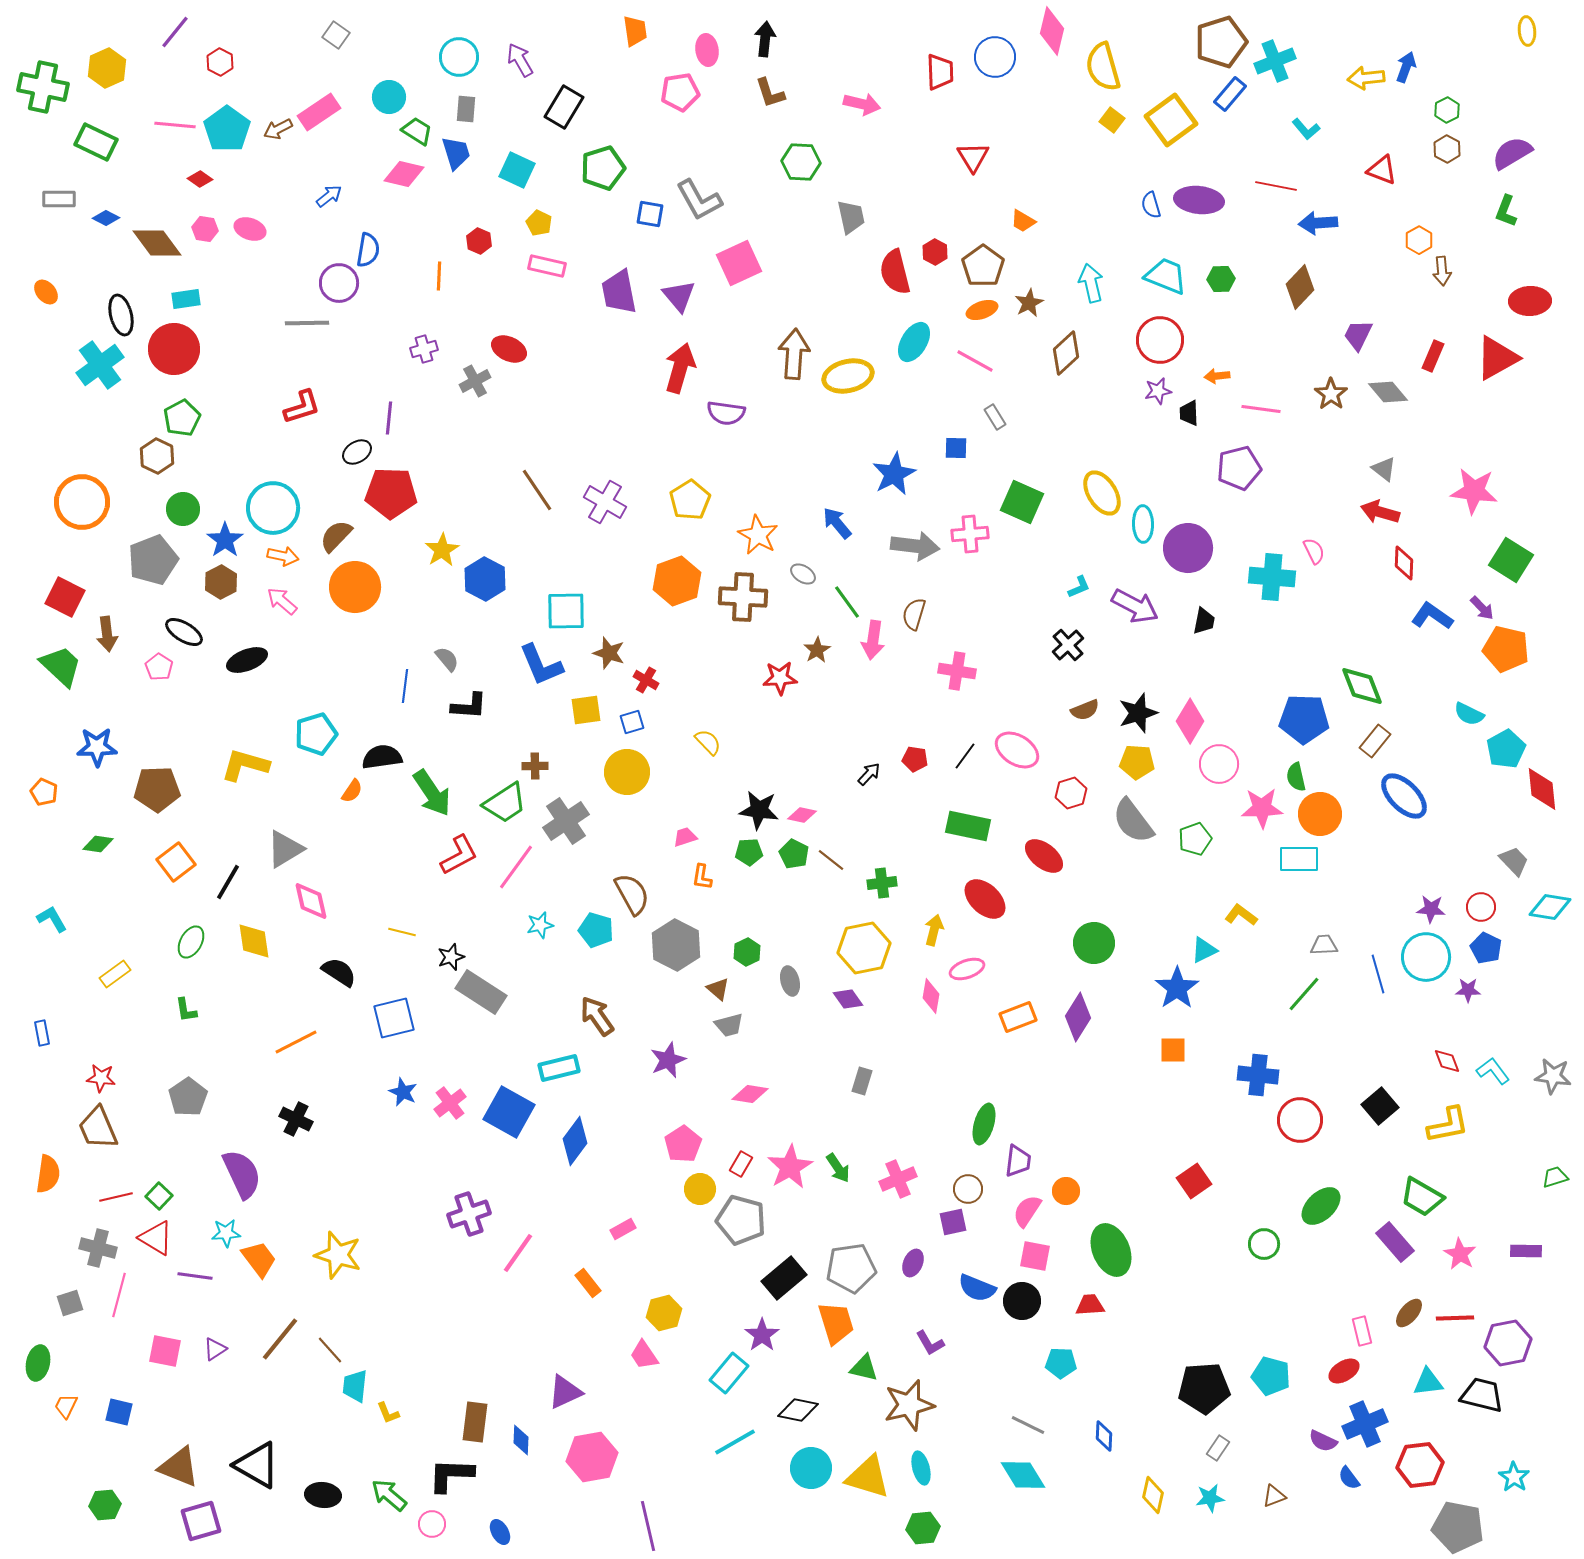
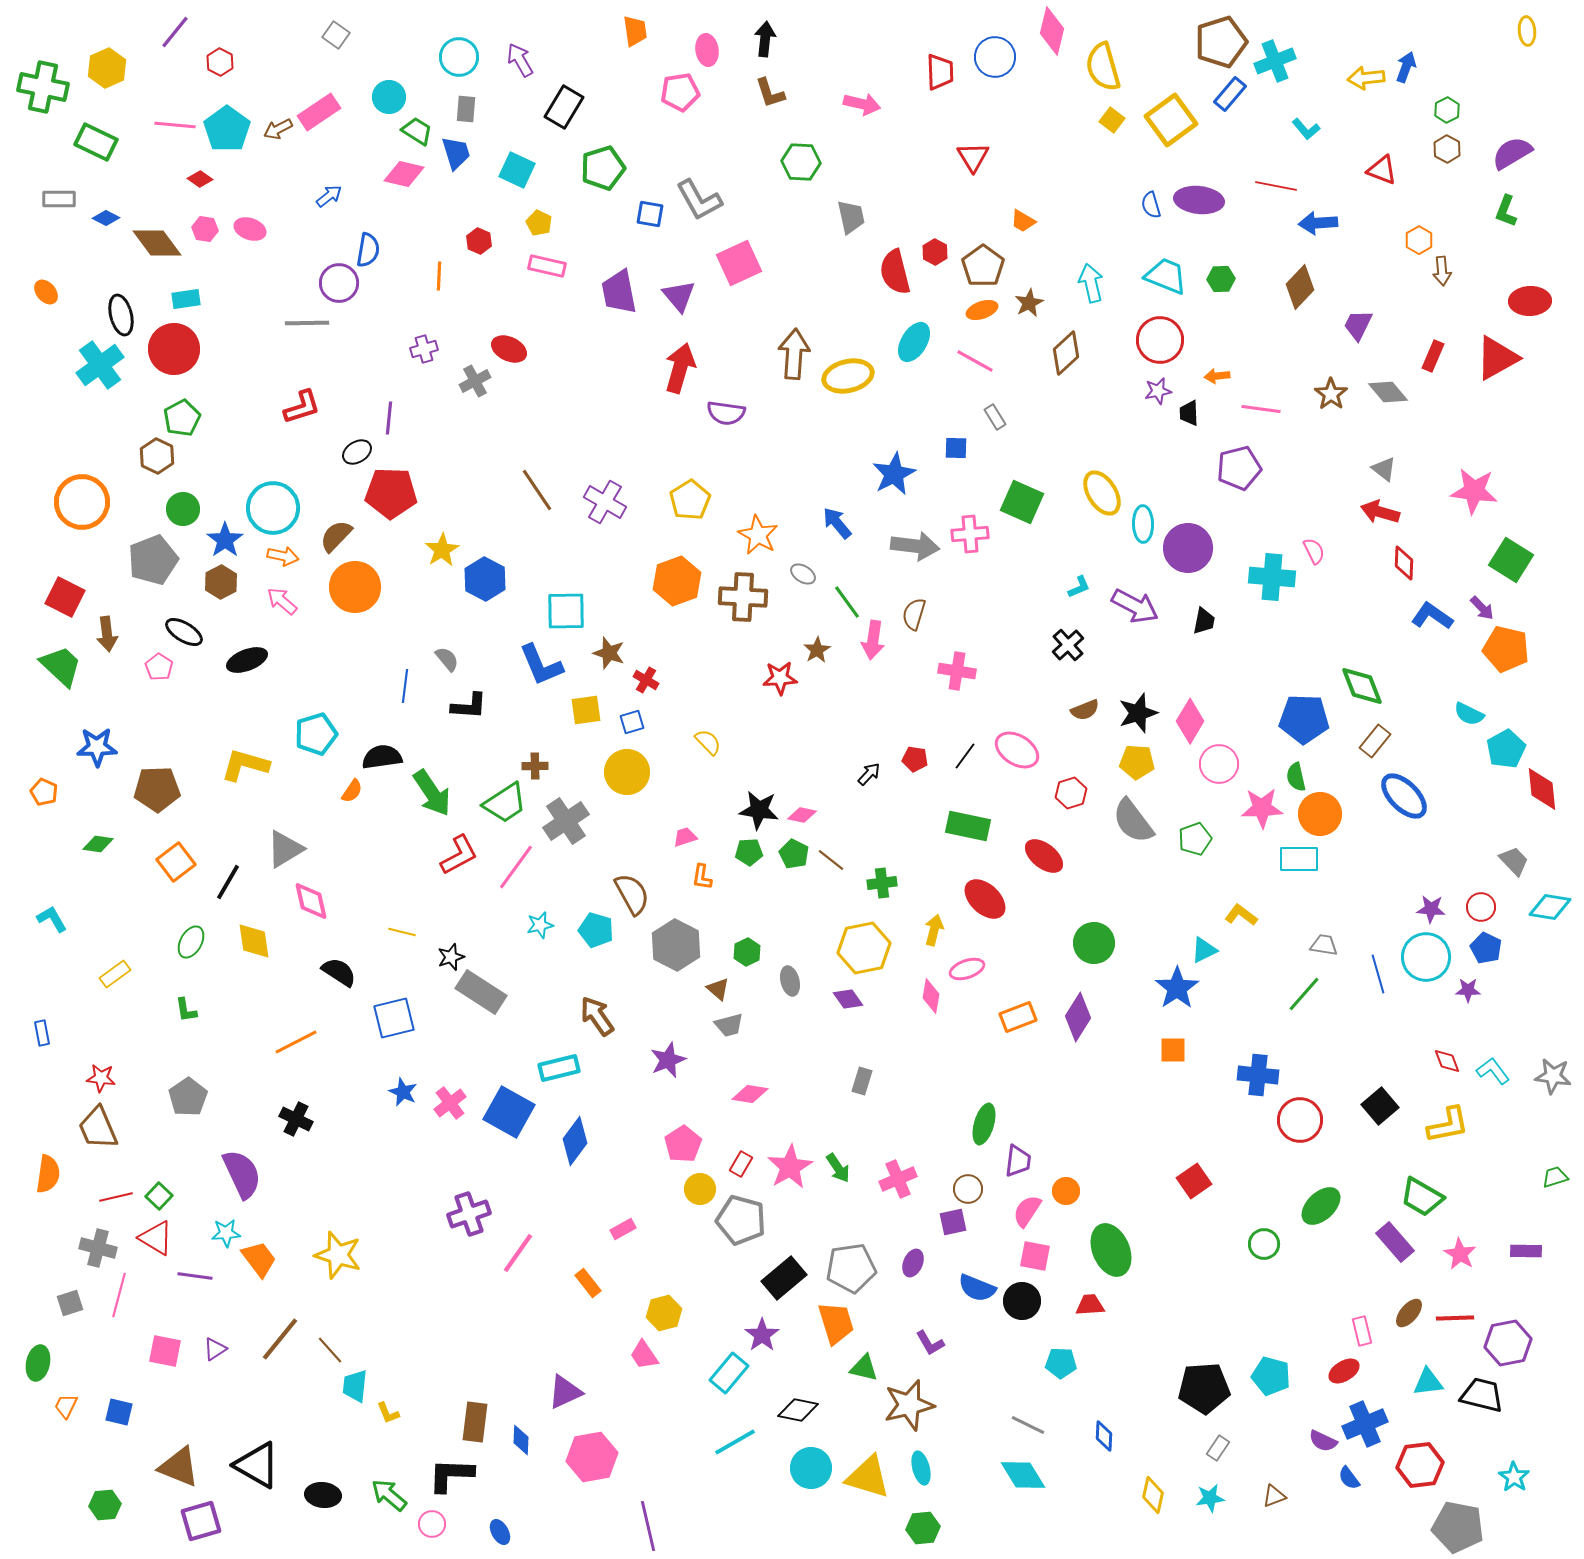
purple trapezoid at (1358, 335): moved 10 px up
gray trapezoid at (1324, 945): rotated 12 degrees clockwise
